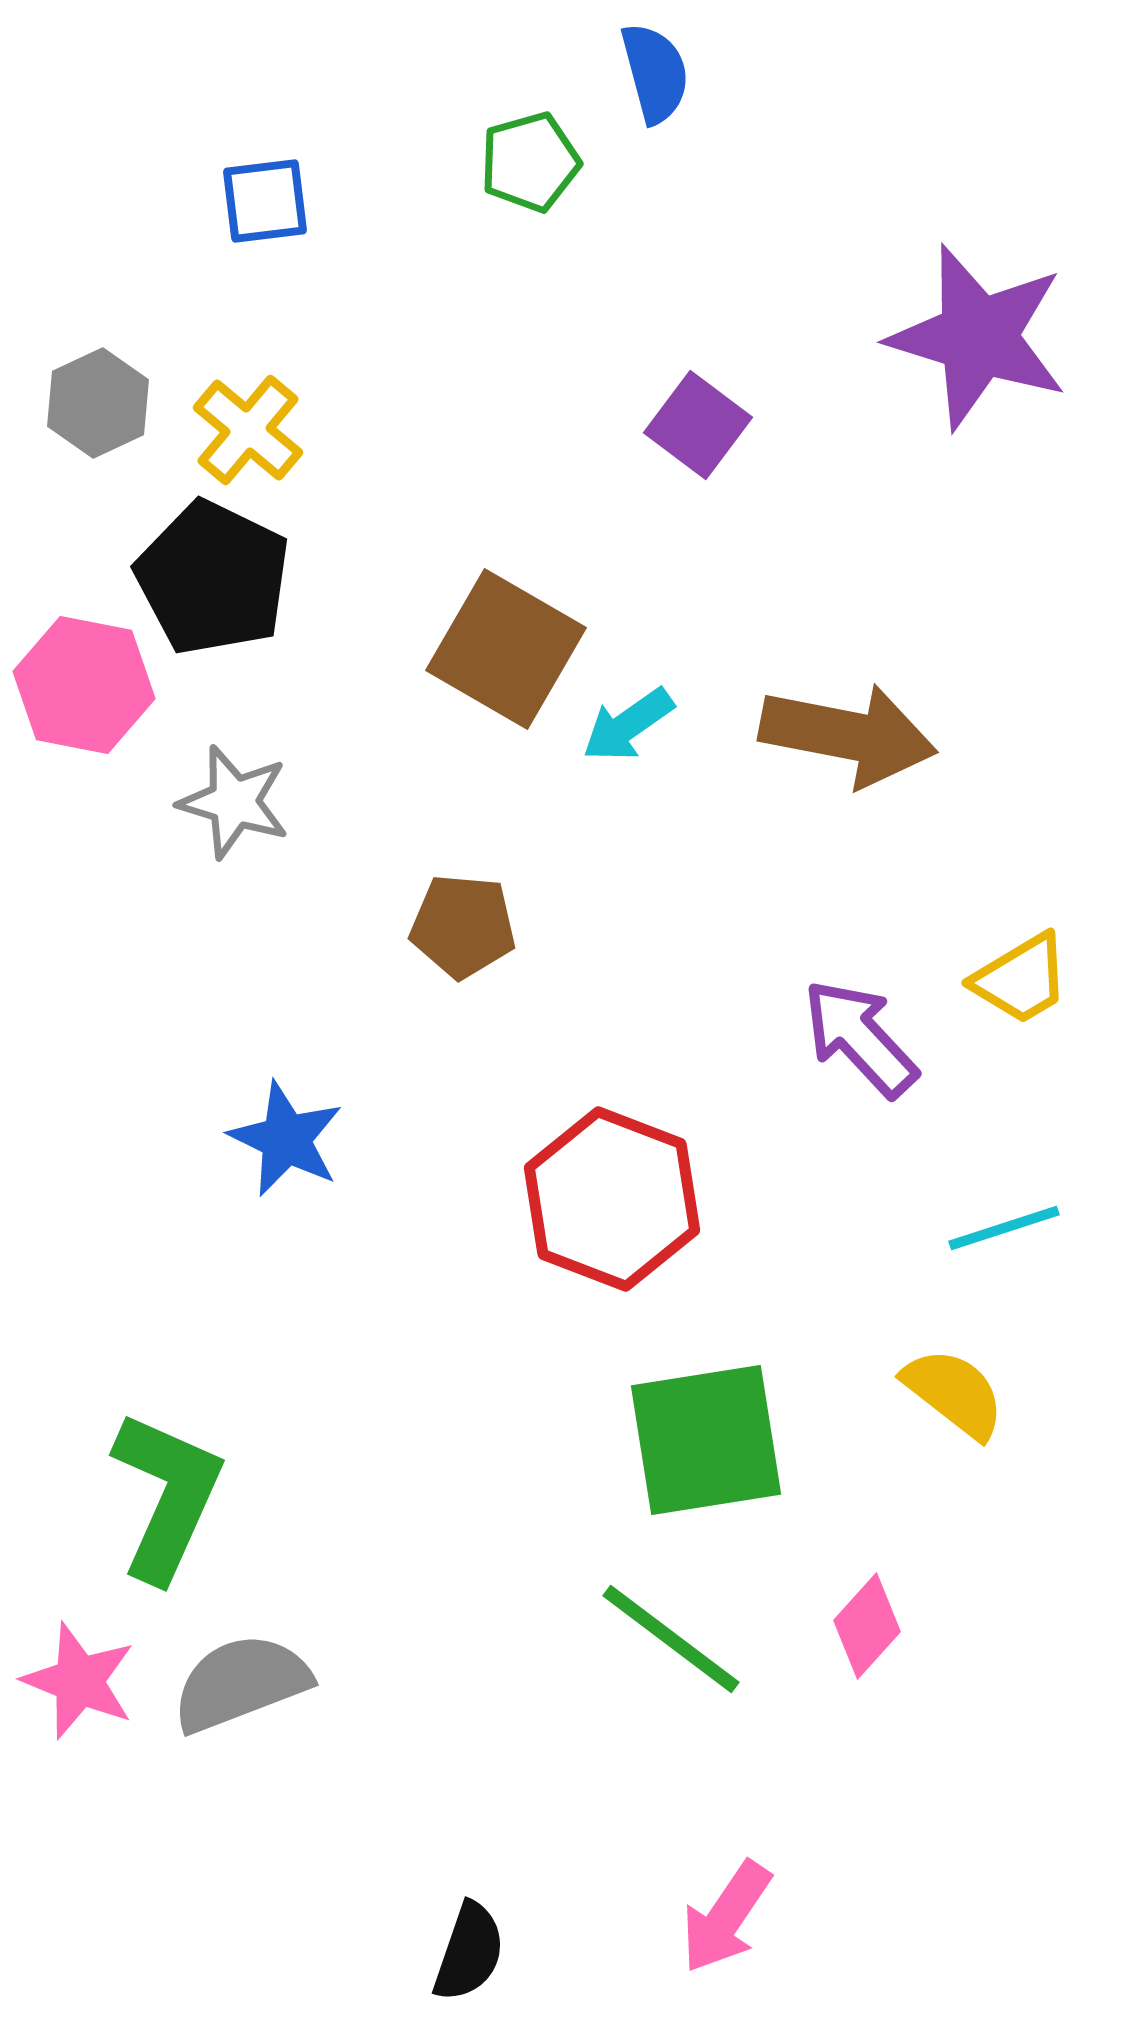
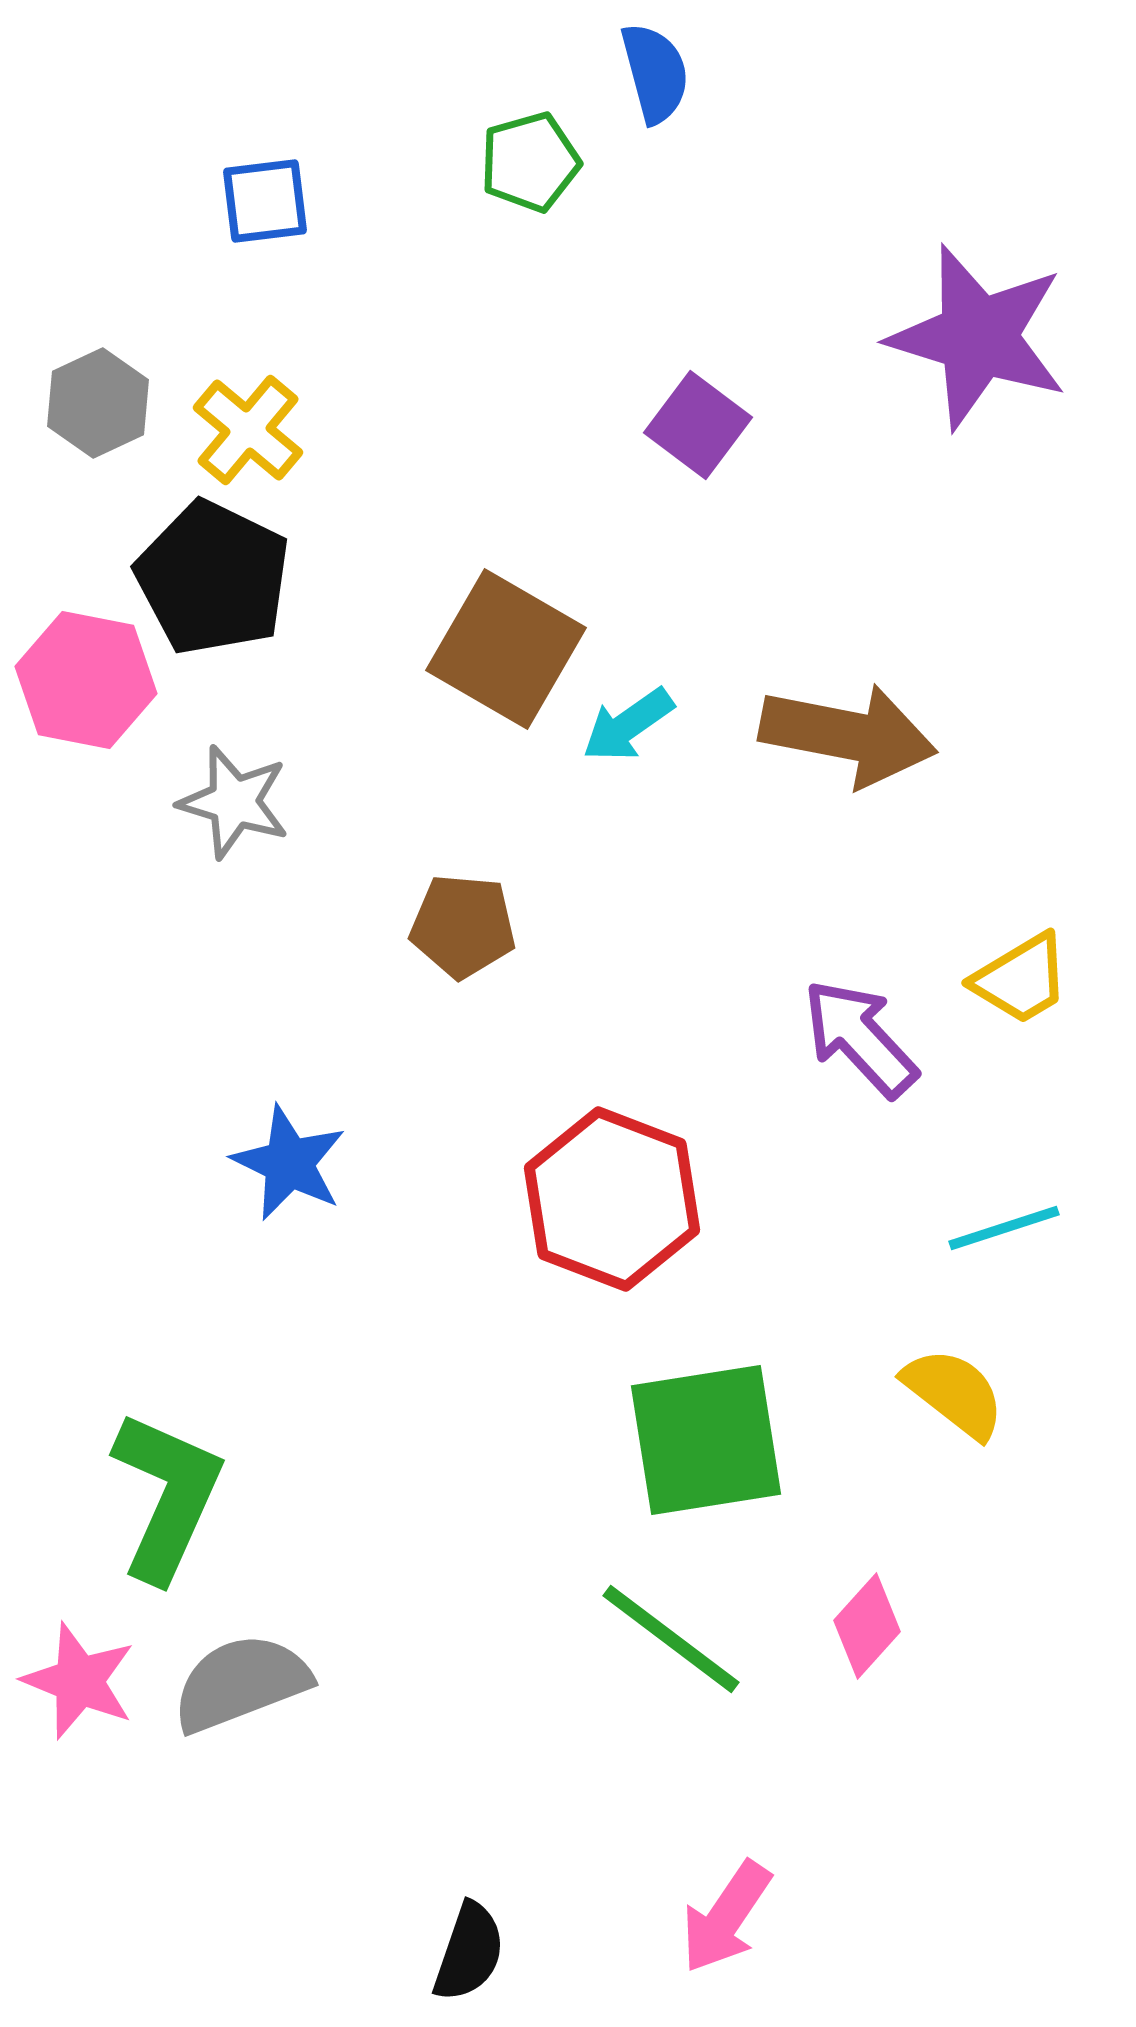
pink hexagon: moved 2 px right, 5 px up
blue star: moved 3 px right, 24 px down
